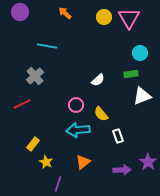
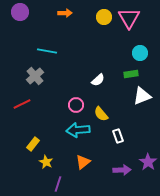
orange arrow: rotated 136 degrees clockwise
cyan line: moved 5 px down
